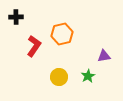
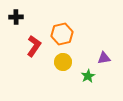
purple triangle: moved 2 px down
yellow circle: moved 4 px right, 15 px up
